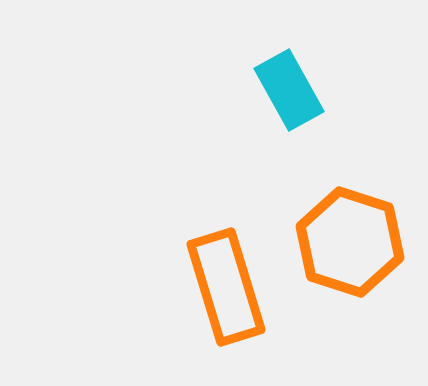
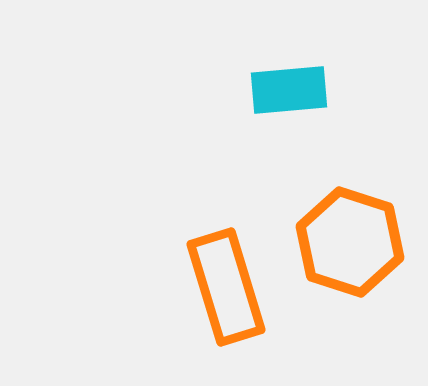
cyan rectangle: rotated 66 degrees counterclockwise
